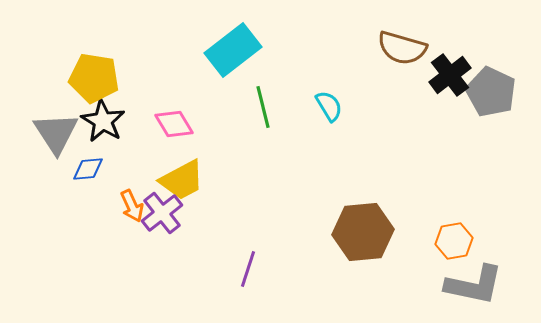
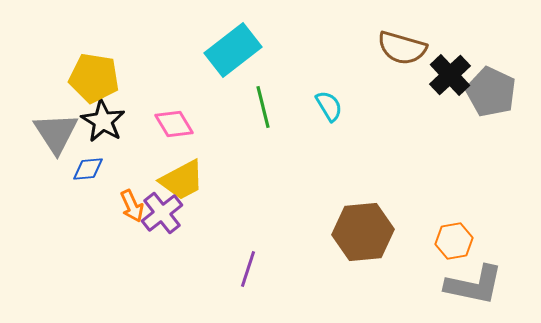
black cross: rotated 6 degrees counterclockwise
